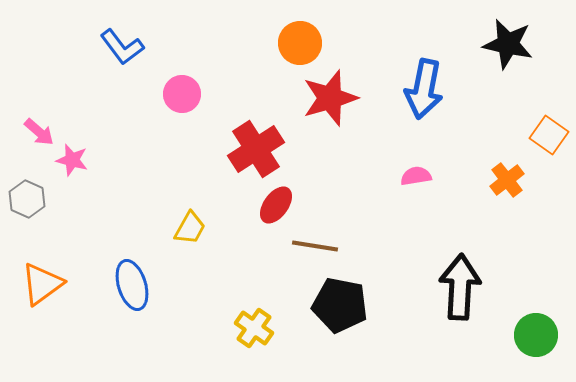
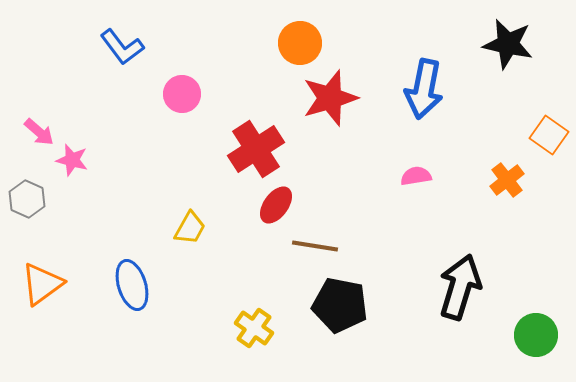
black arrow: rotated 14 degrees clockwise
